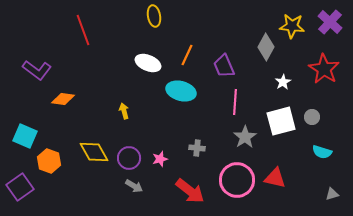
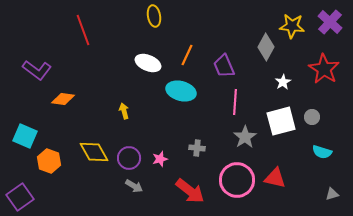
purple square: moved 10 px down
